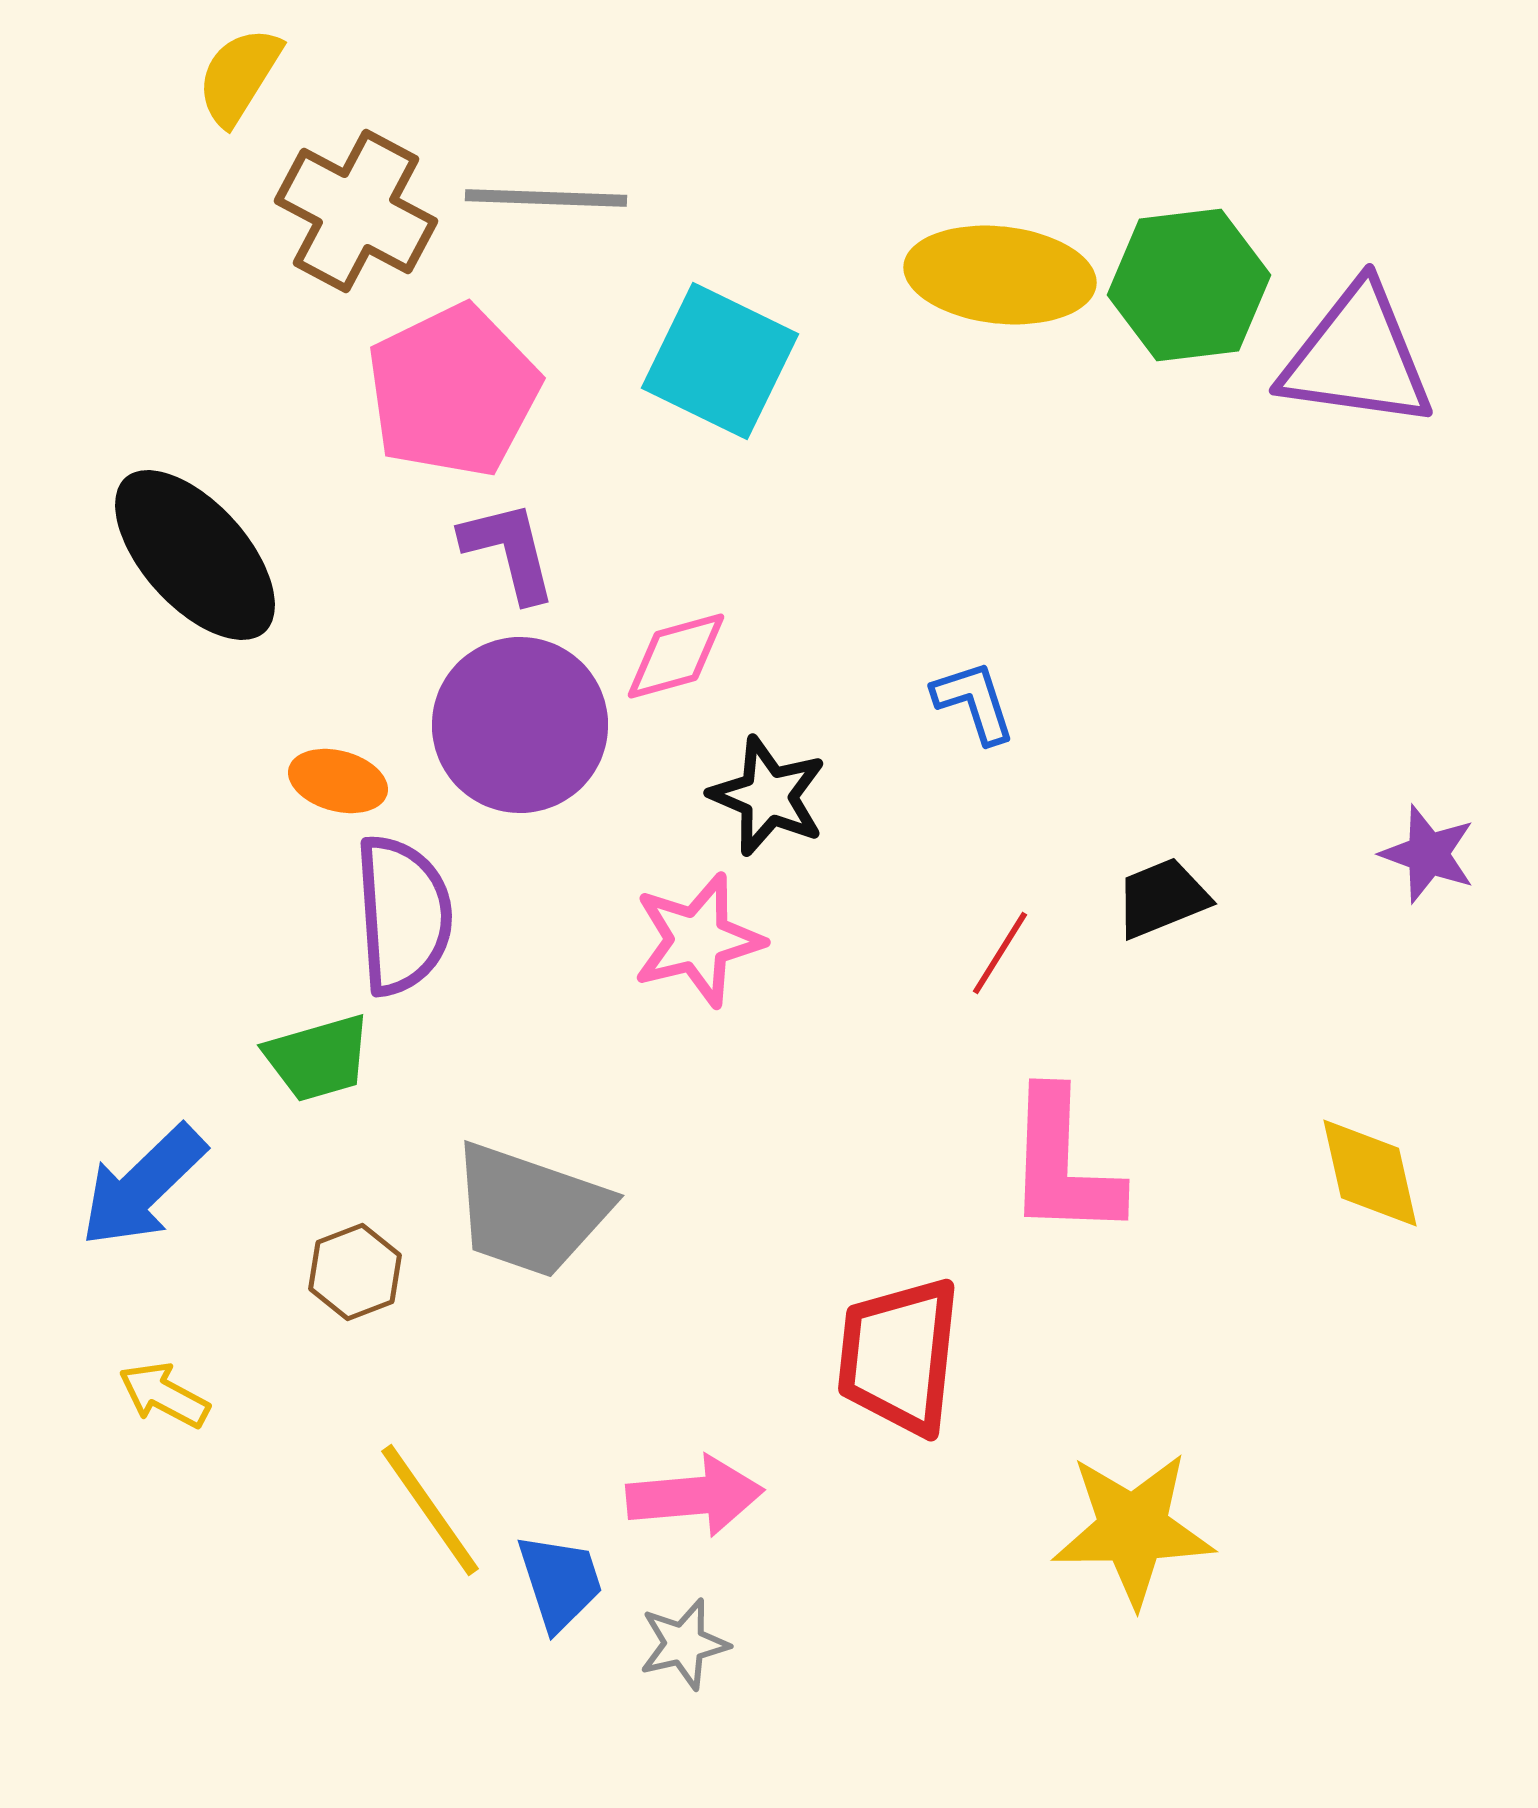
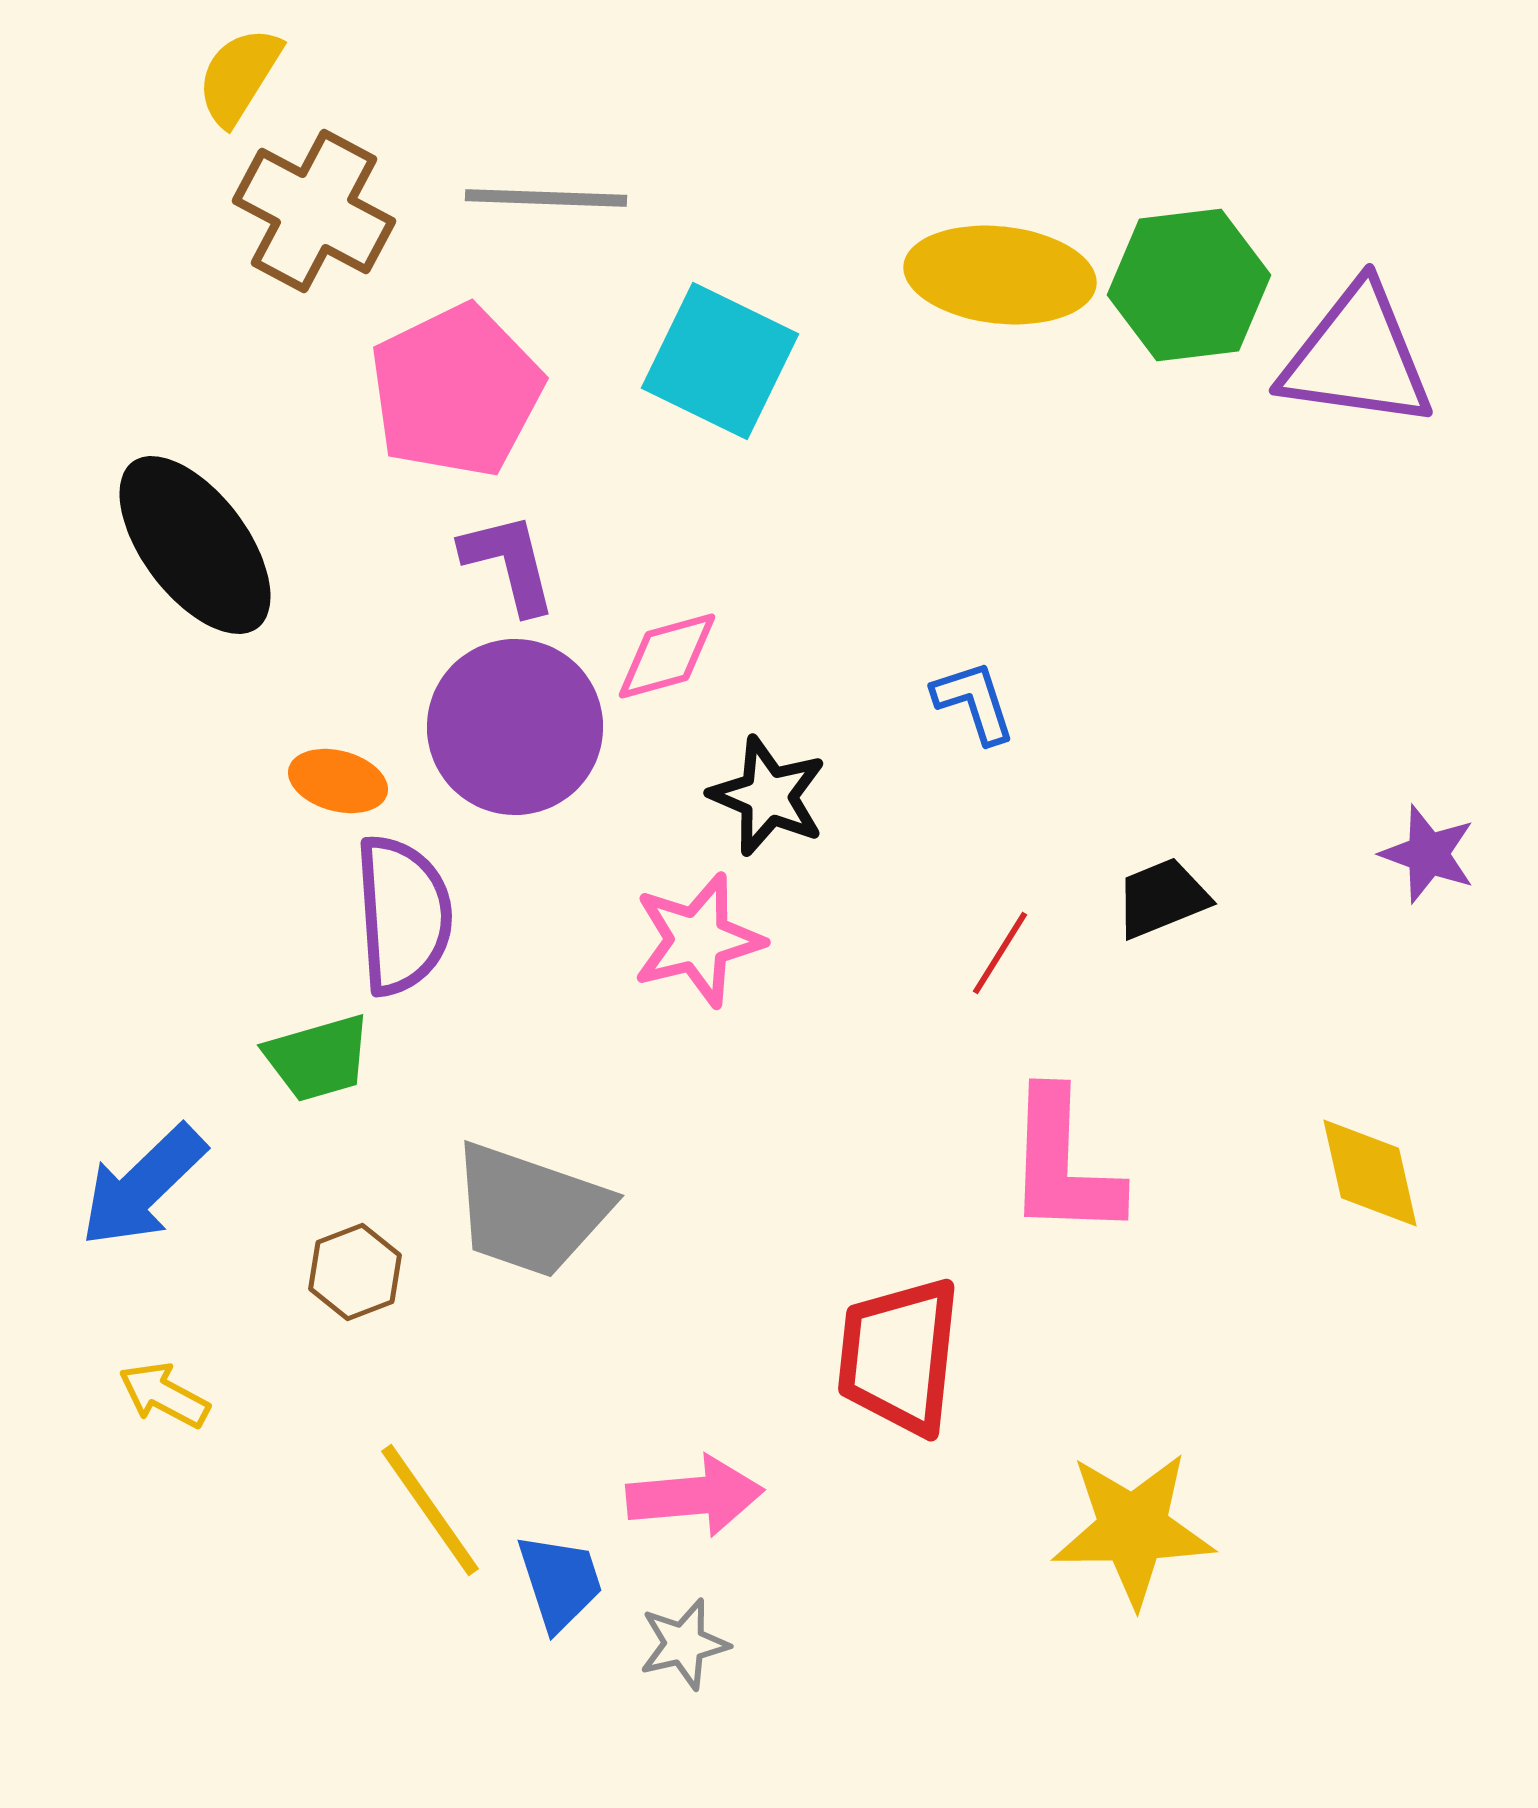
brown cross: moved 42 px left
pink pentagon: moved 3 px right
purple L-shape: moved 12 px down
black ellipse: moved 10 px up; rotated 5 degrees clockwise
pink diamond: moved 9 px left
purple circle: moved 5 px left, 2 px down
